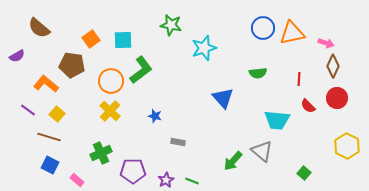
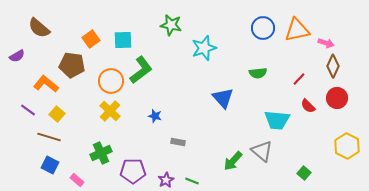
orange triangle: moved 5 px right, 3 px up
red line: rotated 40 degrees clockwise
